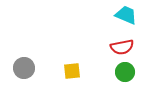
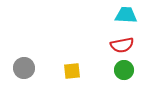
cyan trapezoid: rotated 20 degrees counterclockwise
red semicircle: moved 2 px up
green circle: moved 1 px left, 2 px up
